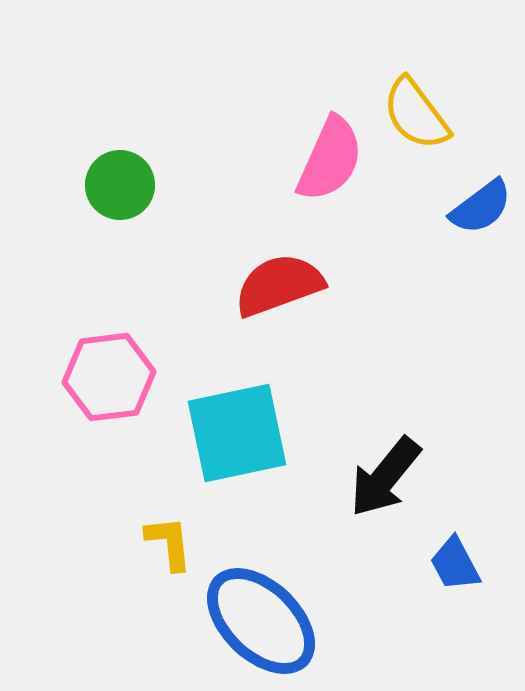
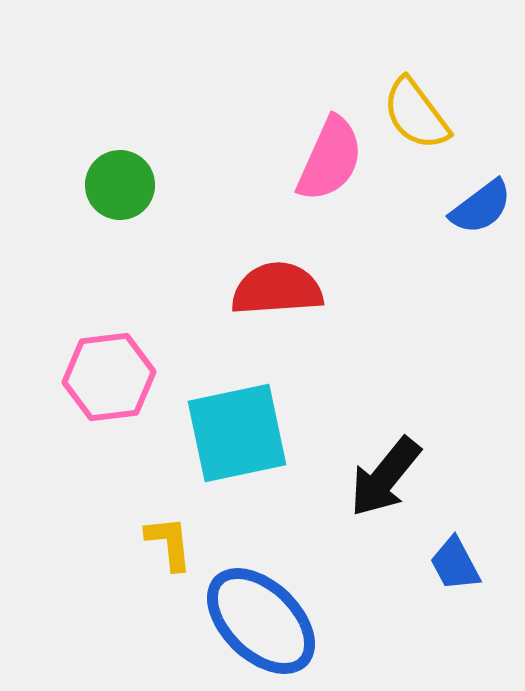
red semicircle: moved 2 px left, 4 px down; rotated 16 degrees clockwise
